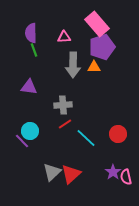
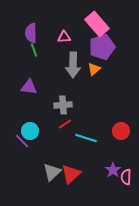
orange triangle: moved 2 px down; rotated 40 degrees counterclockwise
red circle: moved 3 px right, 3 px up
cyan line: rotated 25 degrees counterclockwise
purple star: moved 2 px up
pink semicircle: rotated 14 degrees clockwise
